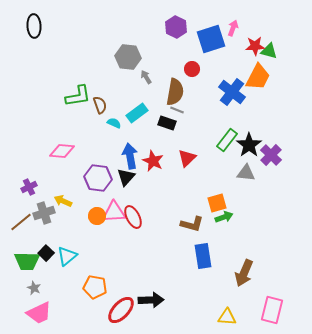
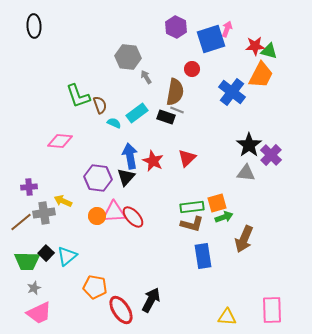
pink arrow at (233, 28): moved 6 px left, 1 px down
orange trapezoid at (258, 77): moved 3 px right, 2 px up
green L-shape at (78, 96): rotated 80 degrees clockwise
black rectangle at (167, 123): moved 1 px left, 6 px up
green rectangle at (227, 140): moved 35 px left, 67 px down; rotated 45 degrees clockwise
pink diamond at (62, 151): moved 2 px left, 10 px up
purple cross at (29, 187): rotated 21 degrees clockwise
gray cross at (44, 213): rotated 10 degrees clockwise
red ellipse at (133, 217): rotated 15 degrees counterclockwise
brown arrow at (244, 273): moved 34 px up
gray star at (34, 288): rotated 24 degrees clockwise
black arrow at (151, 300): rotated 60 degrees counterclockwise
red ellipse at (121, 310): rotated 76 degrees counterclockwise
pink rectangle at (272, 310): rotated 16 degrees counterclockwise
